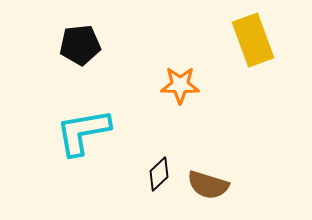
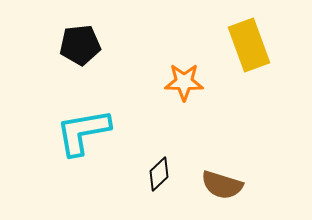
yellow rectangle: moved 4 px left, 5 px down
orange star: moved 4 px right, 3 px up
brown semicircle: moved 14 px right
